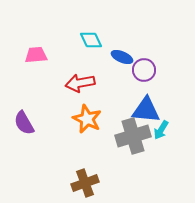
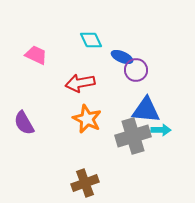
pink trapezoid: rotated 30 degrees clockwise
purple circle: moved 8 px left
cyan arrow: rotated 120 degrees counterclockwise
